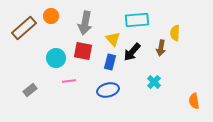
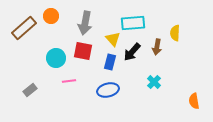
cyan rectangle: moved 4 px left, 3 px down
brown arrow: moved 4 px left, 1 px up
